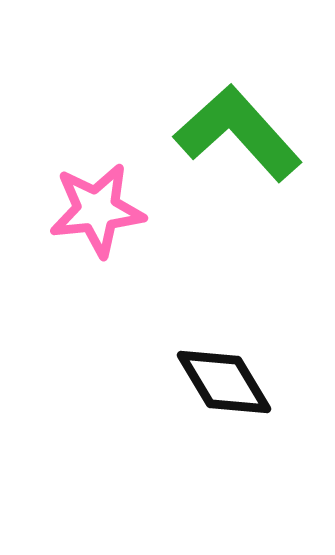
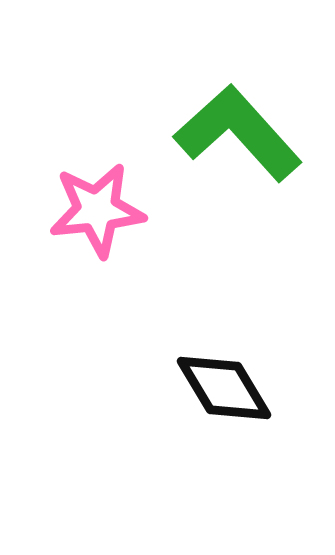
black diamond: moved 6 px down
